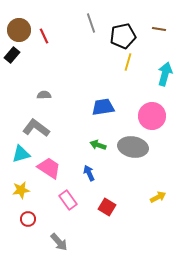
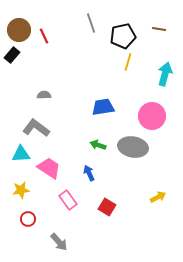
cyan triangle: rotated 12 degrees clockwise
